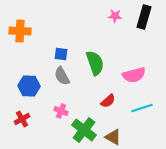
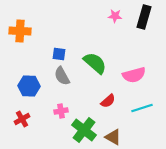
blue square: moved 2 px left
green semicircle: rotated 30 degrees counterclockwise
pink cross: rotated 32 degrees counterclockwise
